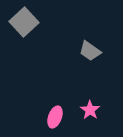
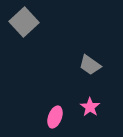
gray trapezoid: moved 14 px down
pink star: moved 3 px up
